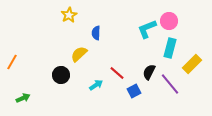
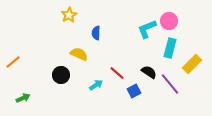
yellow semicircle: rotated 66 degrees clockwise
orange line: moved 1 px right; rotated 21 degrees clockwise
black semicircle: rotated 98 degrees clockwise
